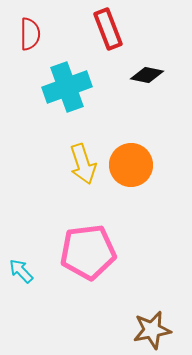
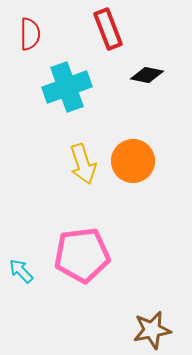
orange circle: moved 2 px right, 4 px up
pink pentagon: moved 6 px left, 3 px down
